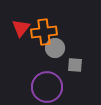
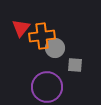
orange cross: moved 2 px left, 4 px down
